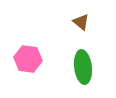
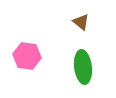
pink hexagon: moved 1 px left, 3 px up
